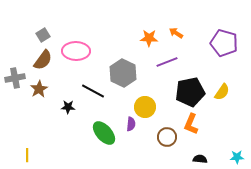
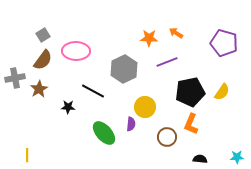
gray hexagon: moved 1 px right, 4 px up; rotated 8 degrees clockwise
